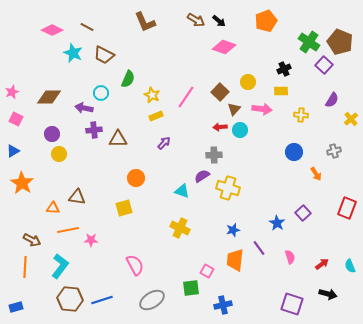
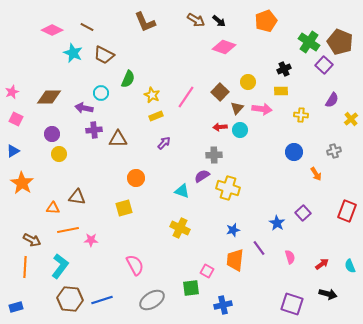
brown triangle at (234, 109): moved 3 px right, 1 px up
red rectangle at (347, 208): moved 3 px down
